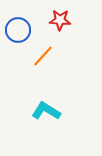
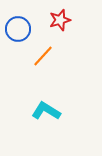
red star: rotated 20 degrees counterclockwise
blue circle: moved 1 px up
